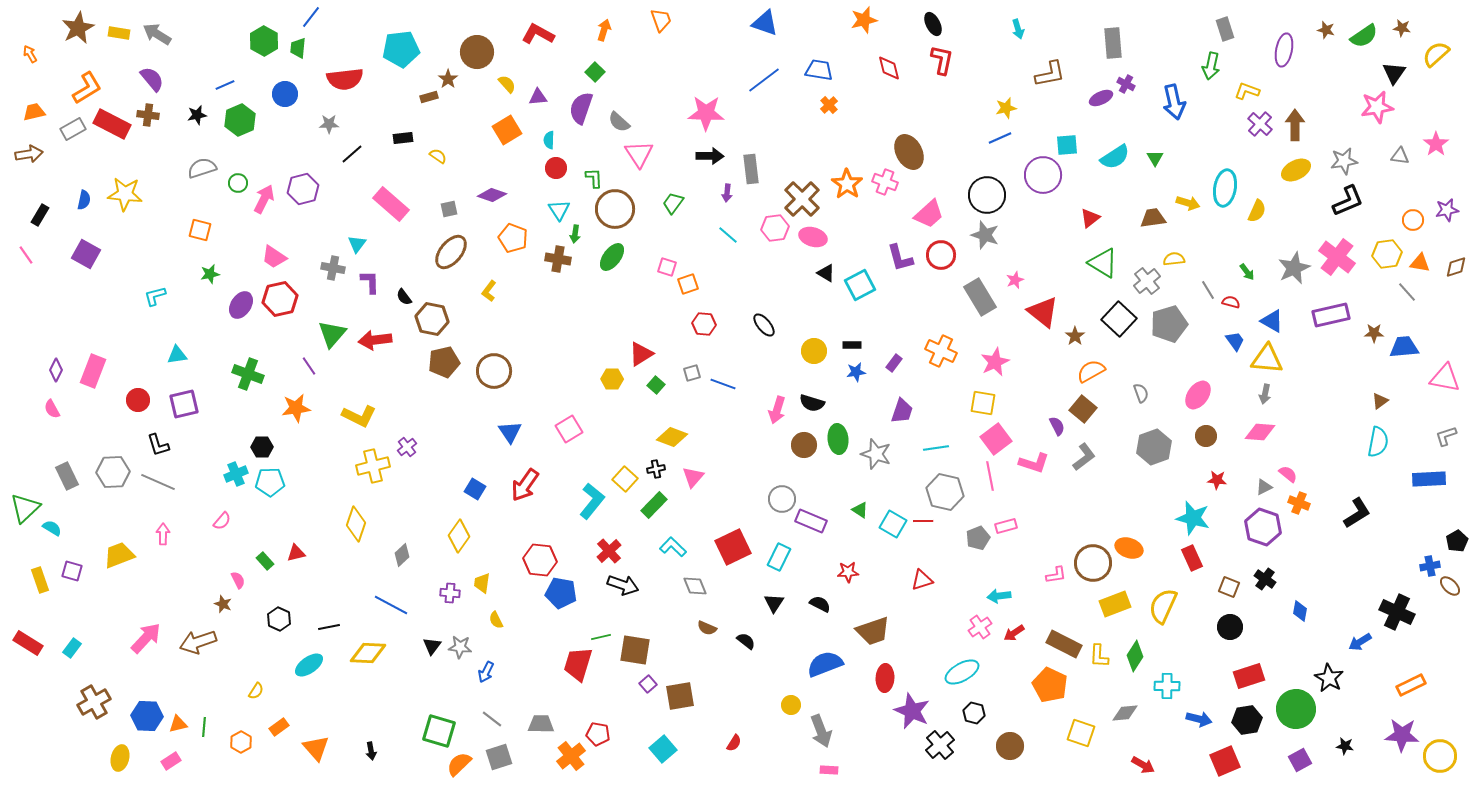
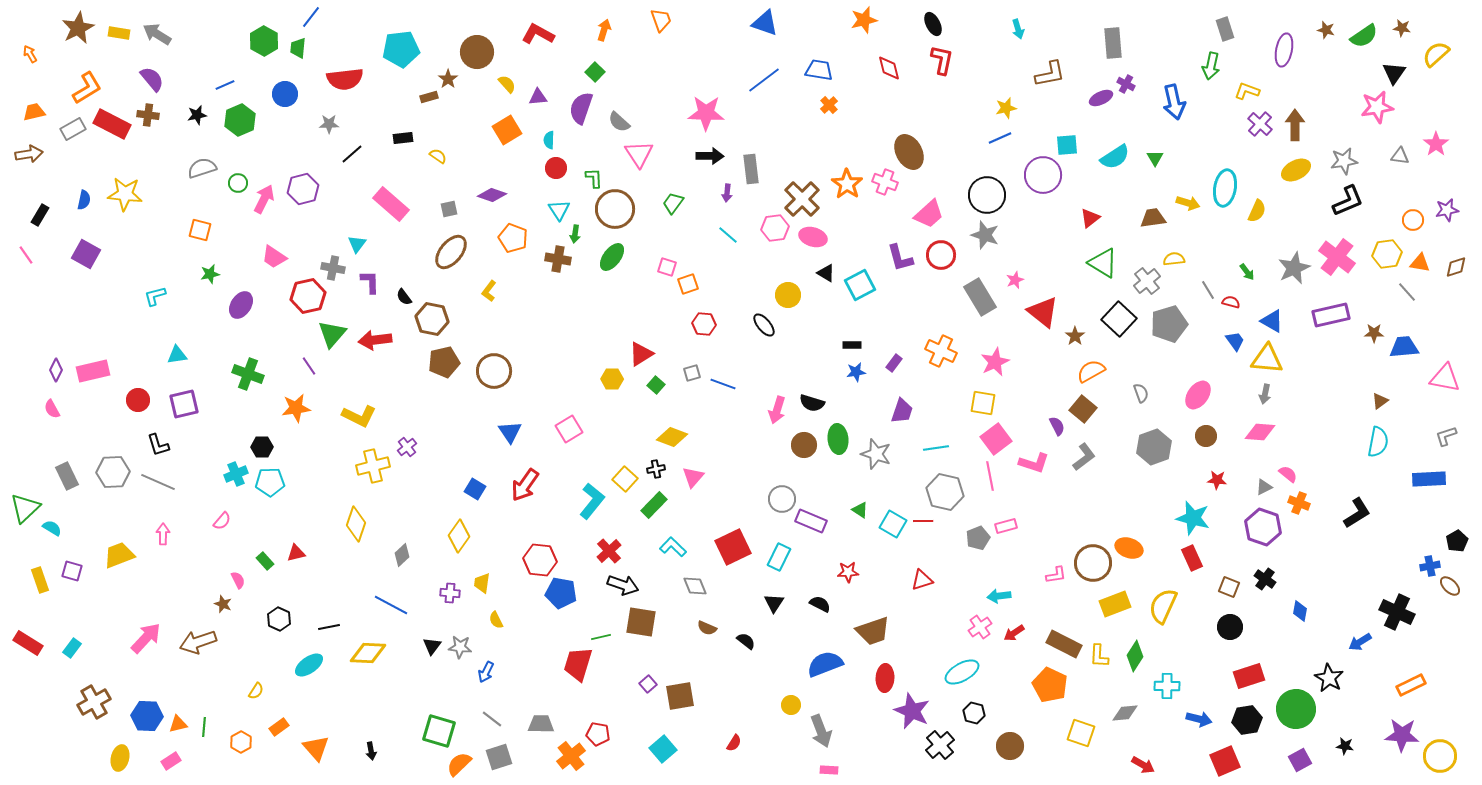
red hexagon at (280, 299): moved 28 px right, 3 px up
yellow circle at (814, 351): moved 26 px left, 56 px up
pink rectangle at (93, 371): rotated 56 degrees clockwise
brown square at (635, 650): moved 6 px right, 28 px up
